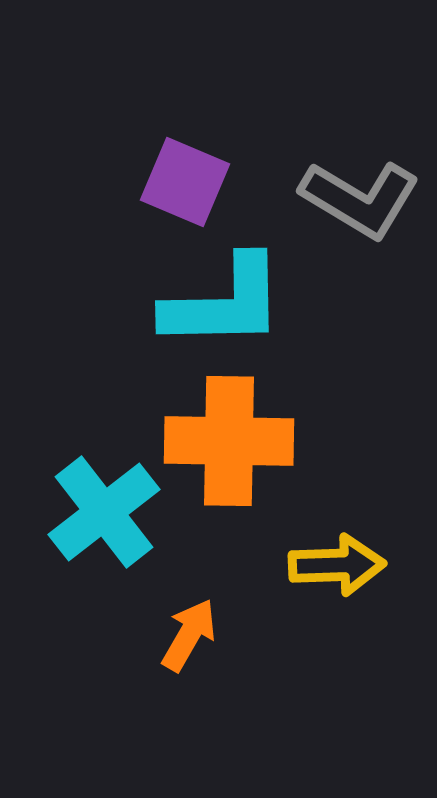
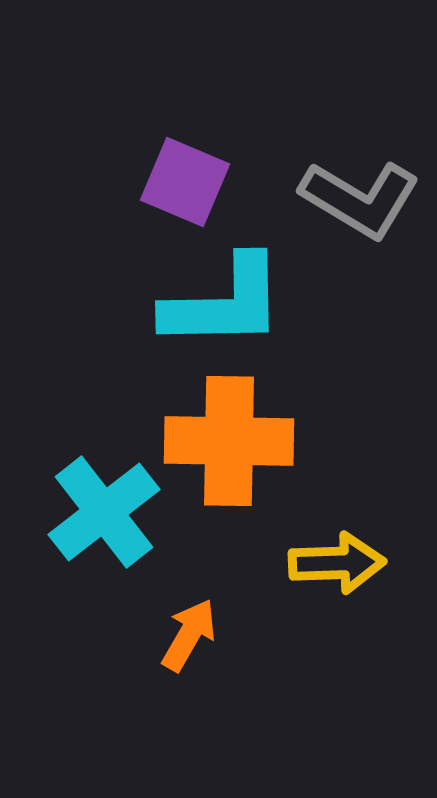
yellow arrow: moved 2 px up
